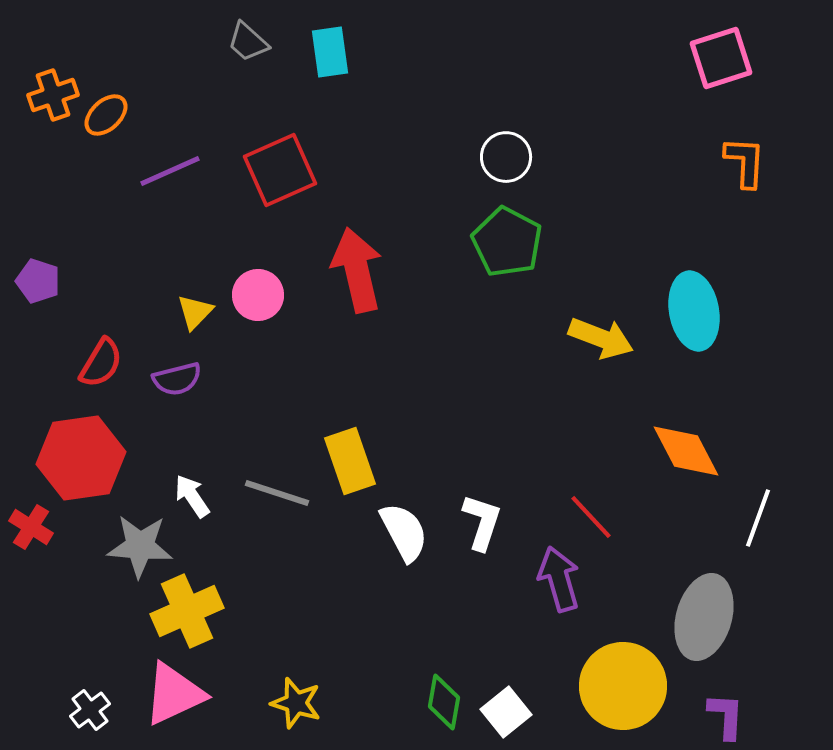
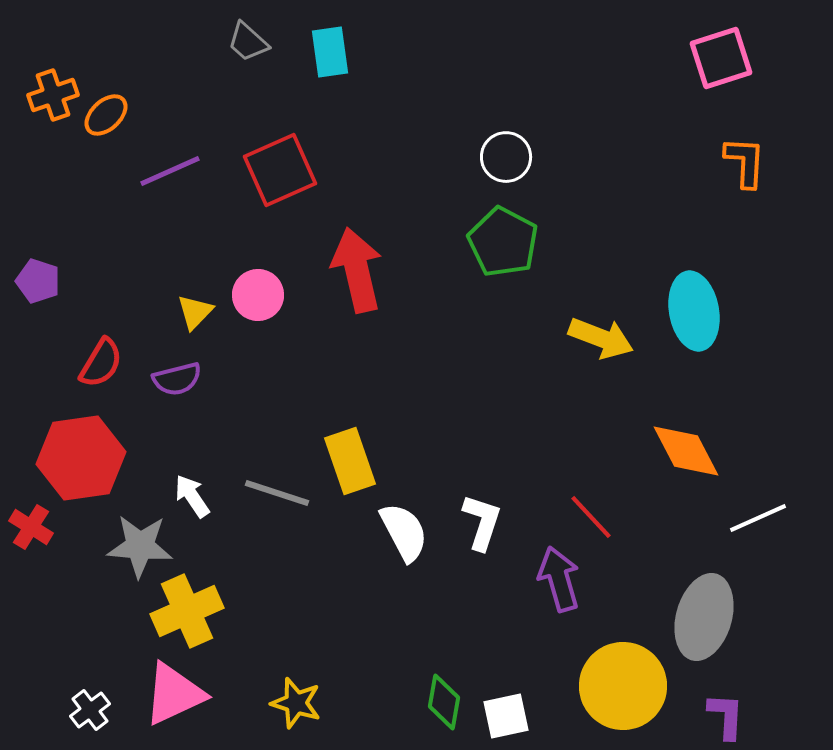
green pentagon: moved 4 px left
white line: rotated 46 degrees clockwise
white square: moved 4 px down; rotated 27 degrees clockwise
